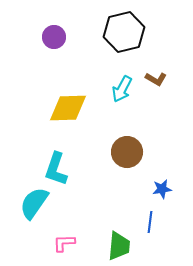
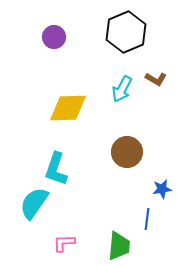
black hexagon: moved 2 px right; rotated 9 degrees counterclockwise
blue line: moved 3 px left, 3 px up
